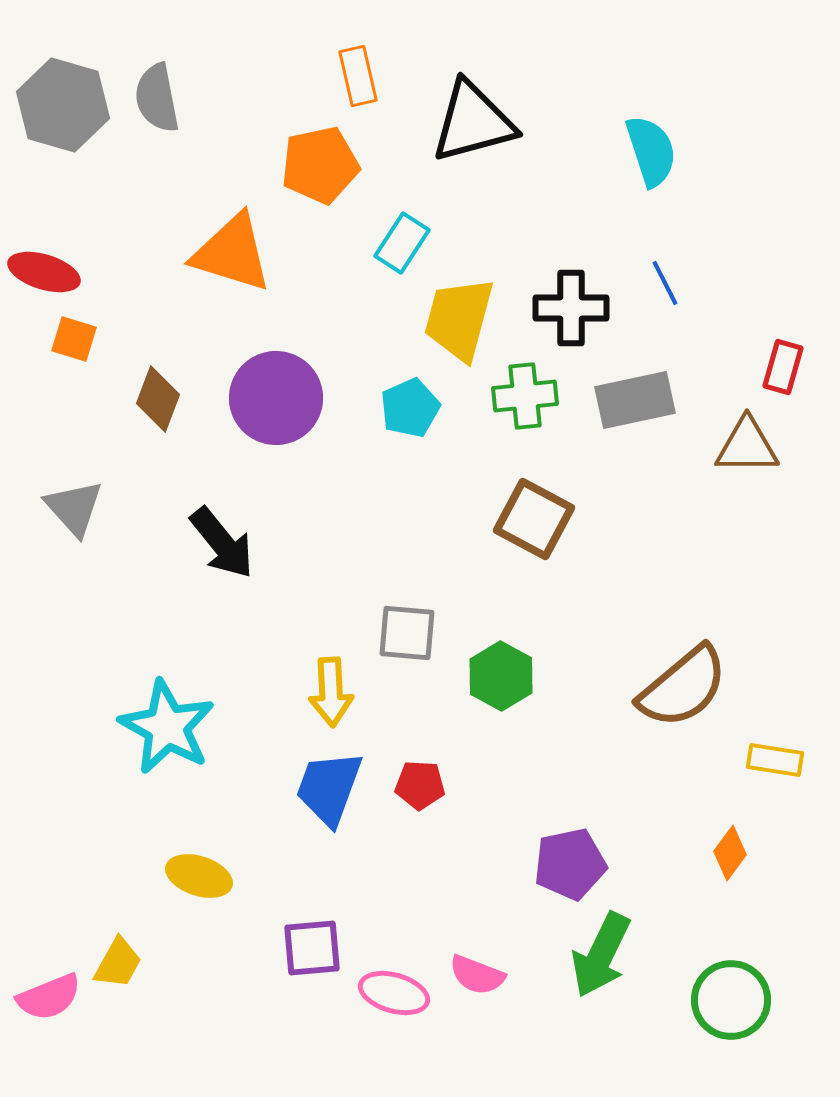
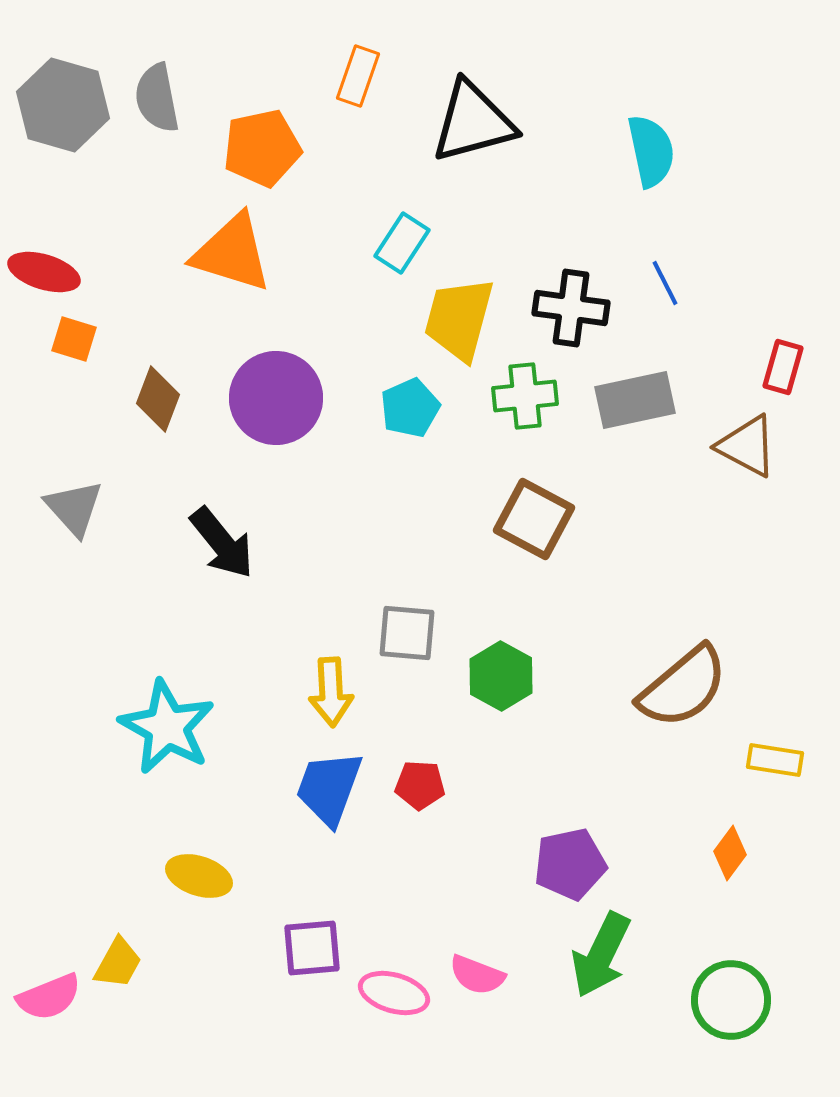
orange rectangle at (358, 76): rotated 32 degrees clockwise
cyan semicircle at (651, 151): rotated 6 degrees clockwise
orange pentagon at (320, 165): moved 58 px left, 17 px up
black cross at (571, 308): rotated 8 degrees clockwise
brown triangle at (747, 446): rotated 28 degrees clockwise
